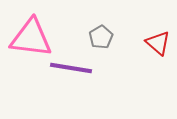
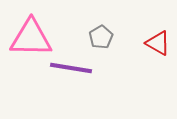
pink triangle: rotated 6 degrees counterclockwise
red triangle: rotated 12 degrees counterclockwise
